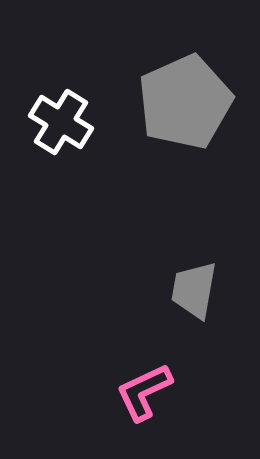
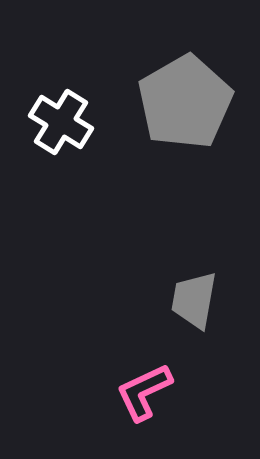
gray pentagon: rotated 6 degrees counterclockwise
gray trapezoid: moved 10 px down
